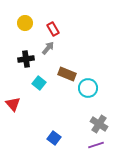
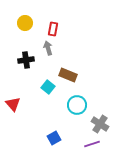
red rectangle: rotated 40 degrees clockwise
gray arrow: rotated 56 degrees counterclockwise
black cross: moved 1 px down
brown rectangle: moved 1 px right, 1 px down
cyan square: moved 9 px right, 4 px down
cyan circle: moved 11 px left, 17 px down
gray cross: moved 1 px right
blue square: rotated 24 degrees clockwise
purple line: moved 4 px left, 1 px up
